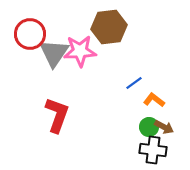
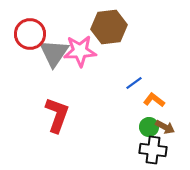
brown arrow: moved 1 px right
